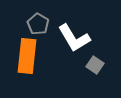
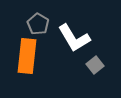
gray square: rotated 18 degrees clockwise
